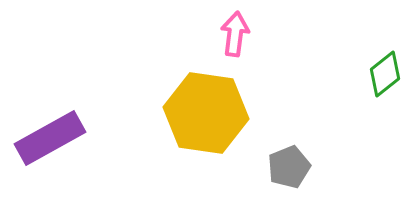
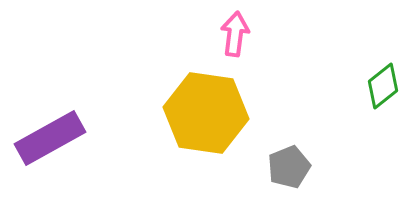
green diamond: moved 2 px left, 12 px down
